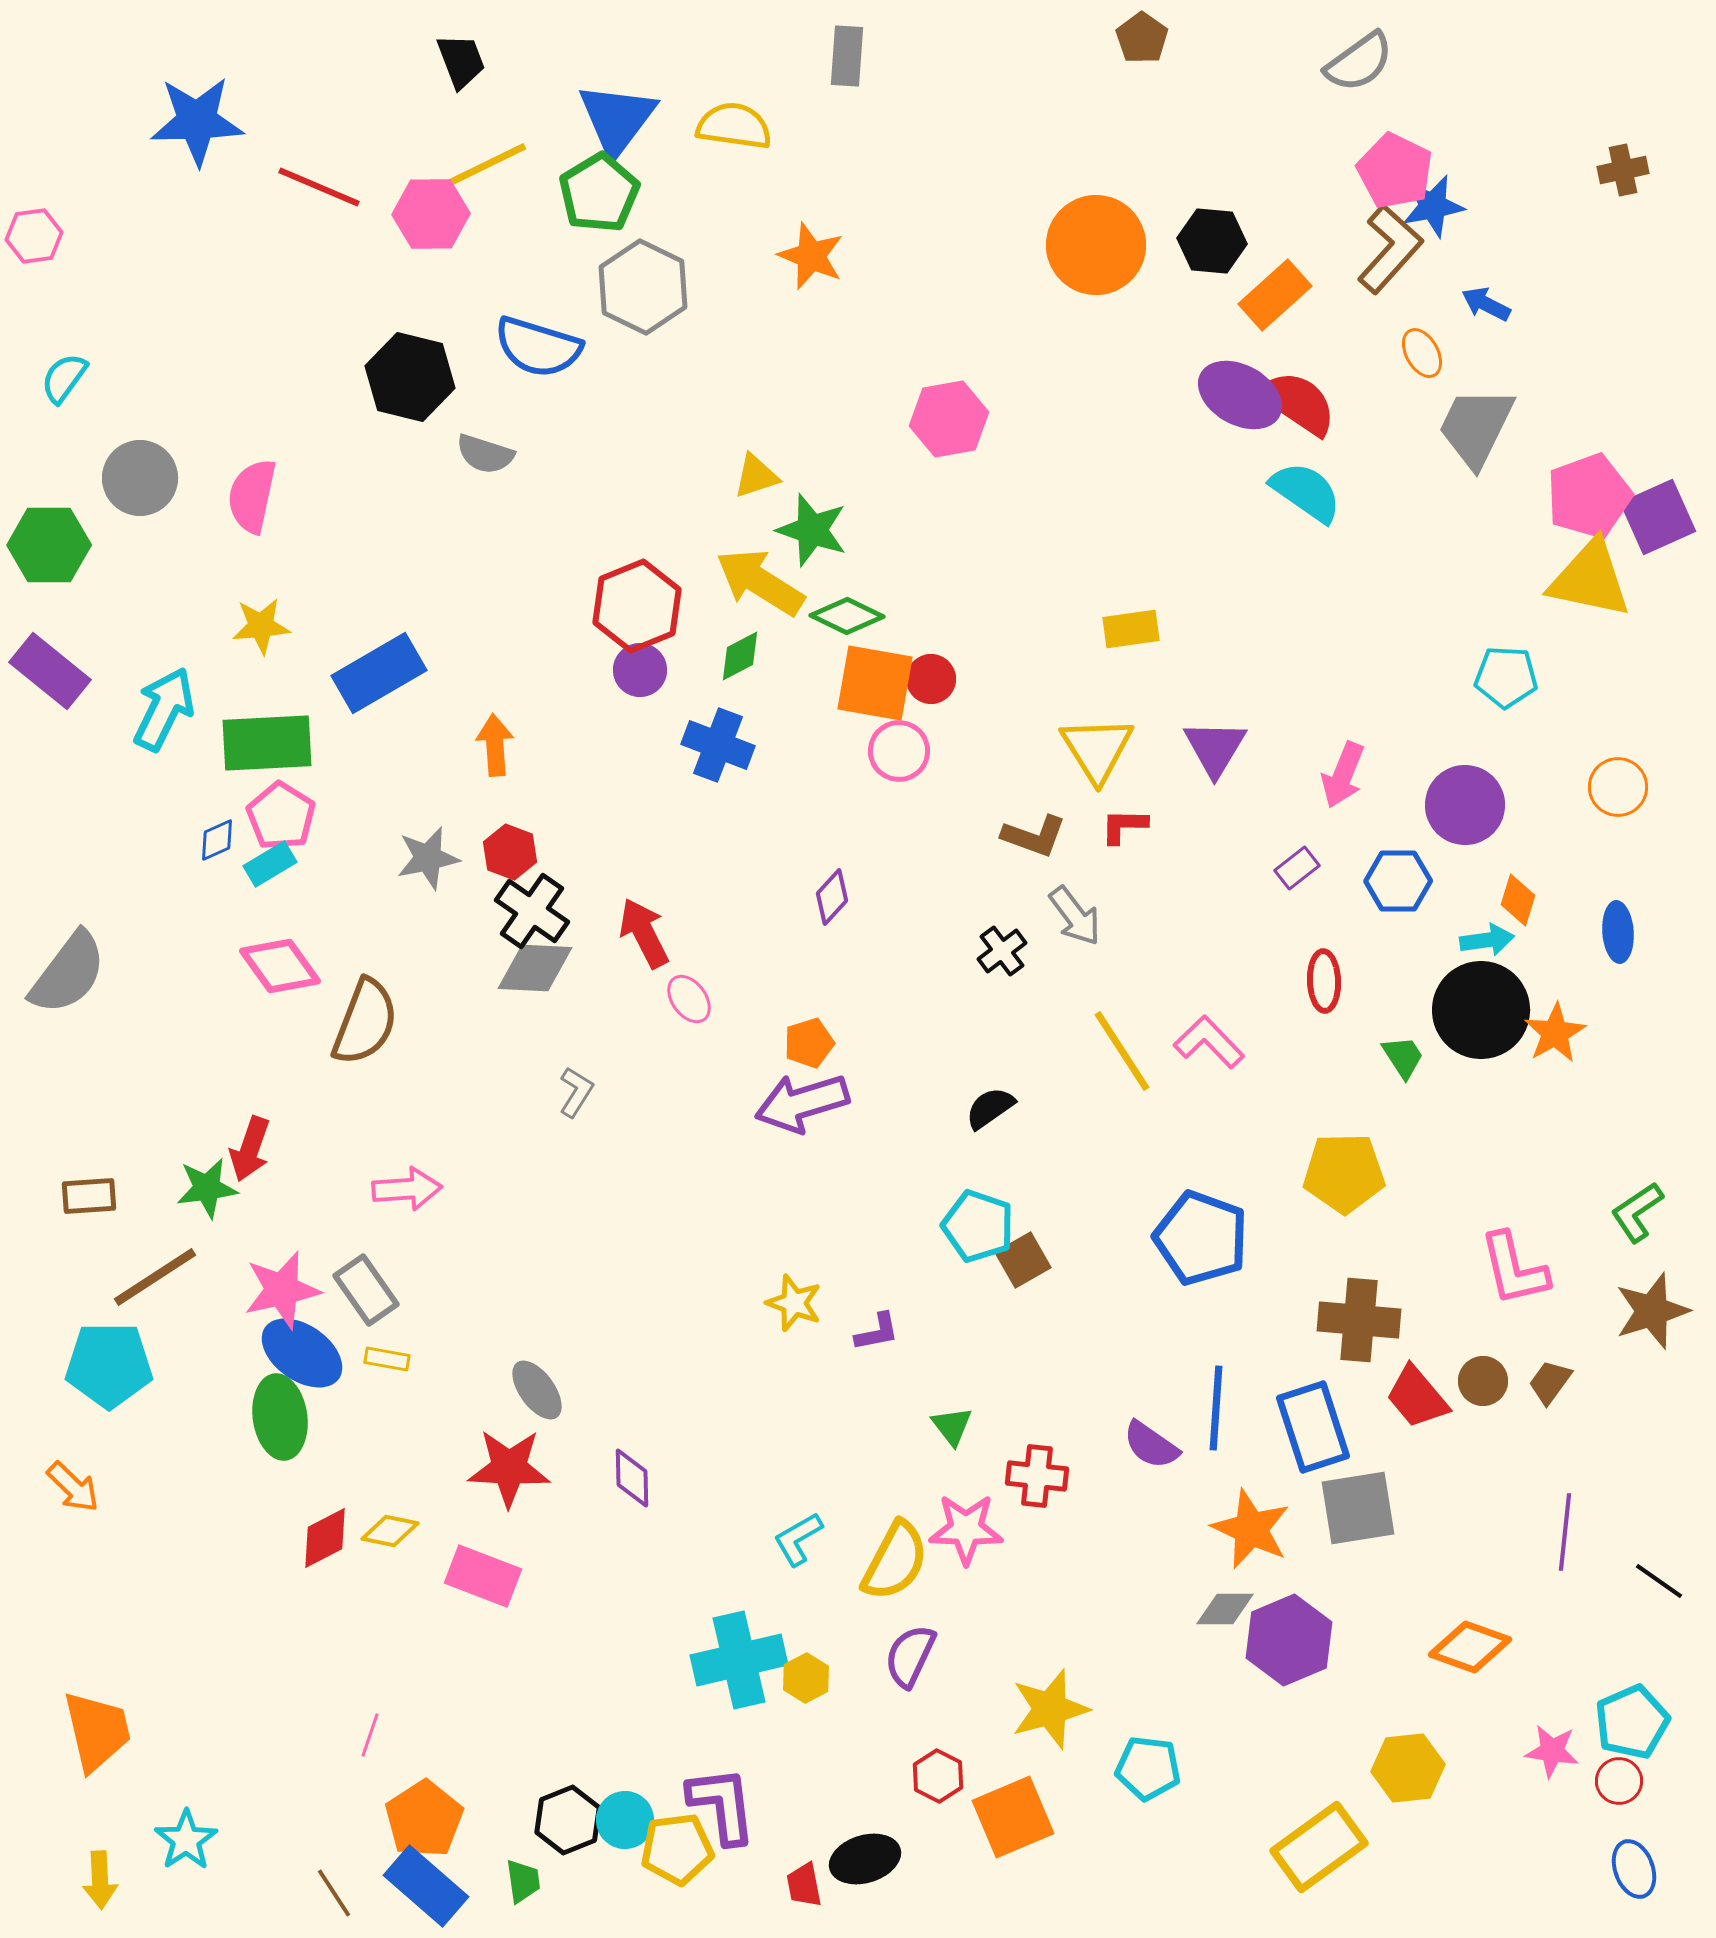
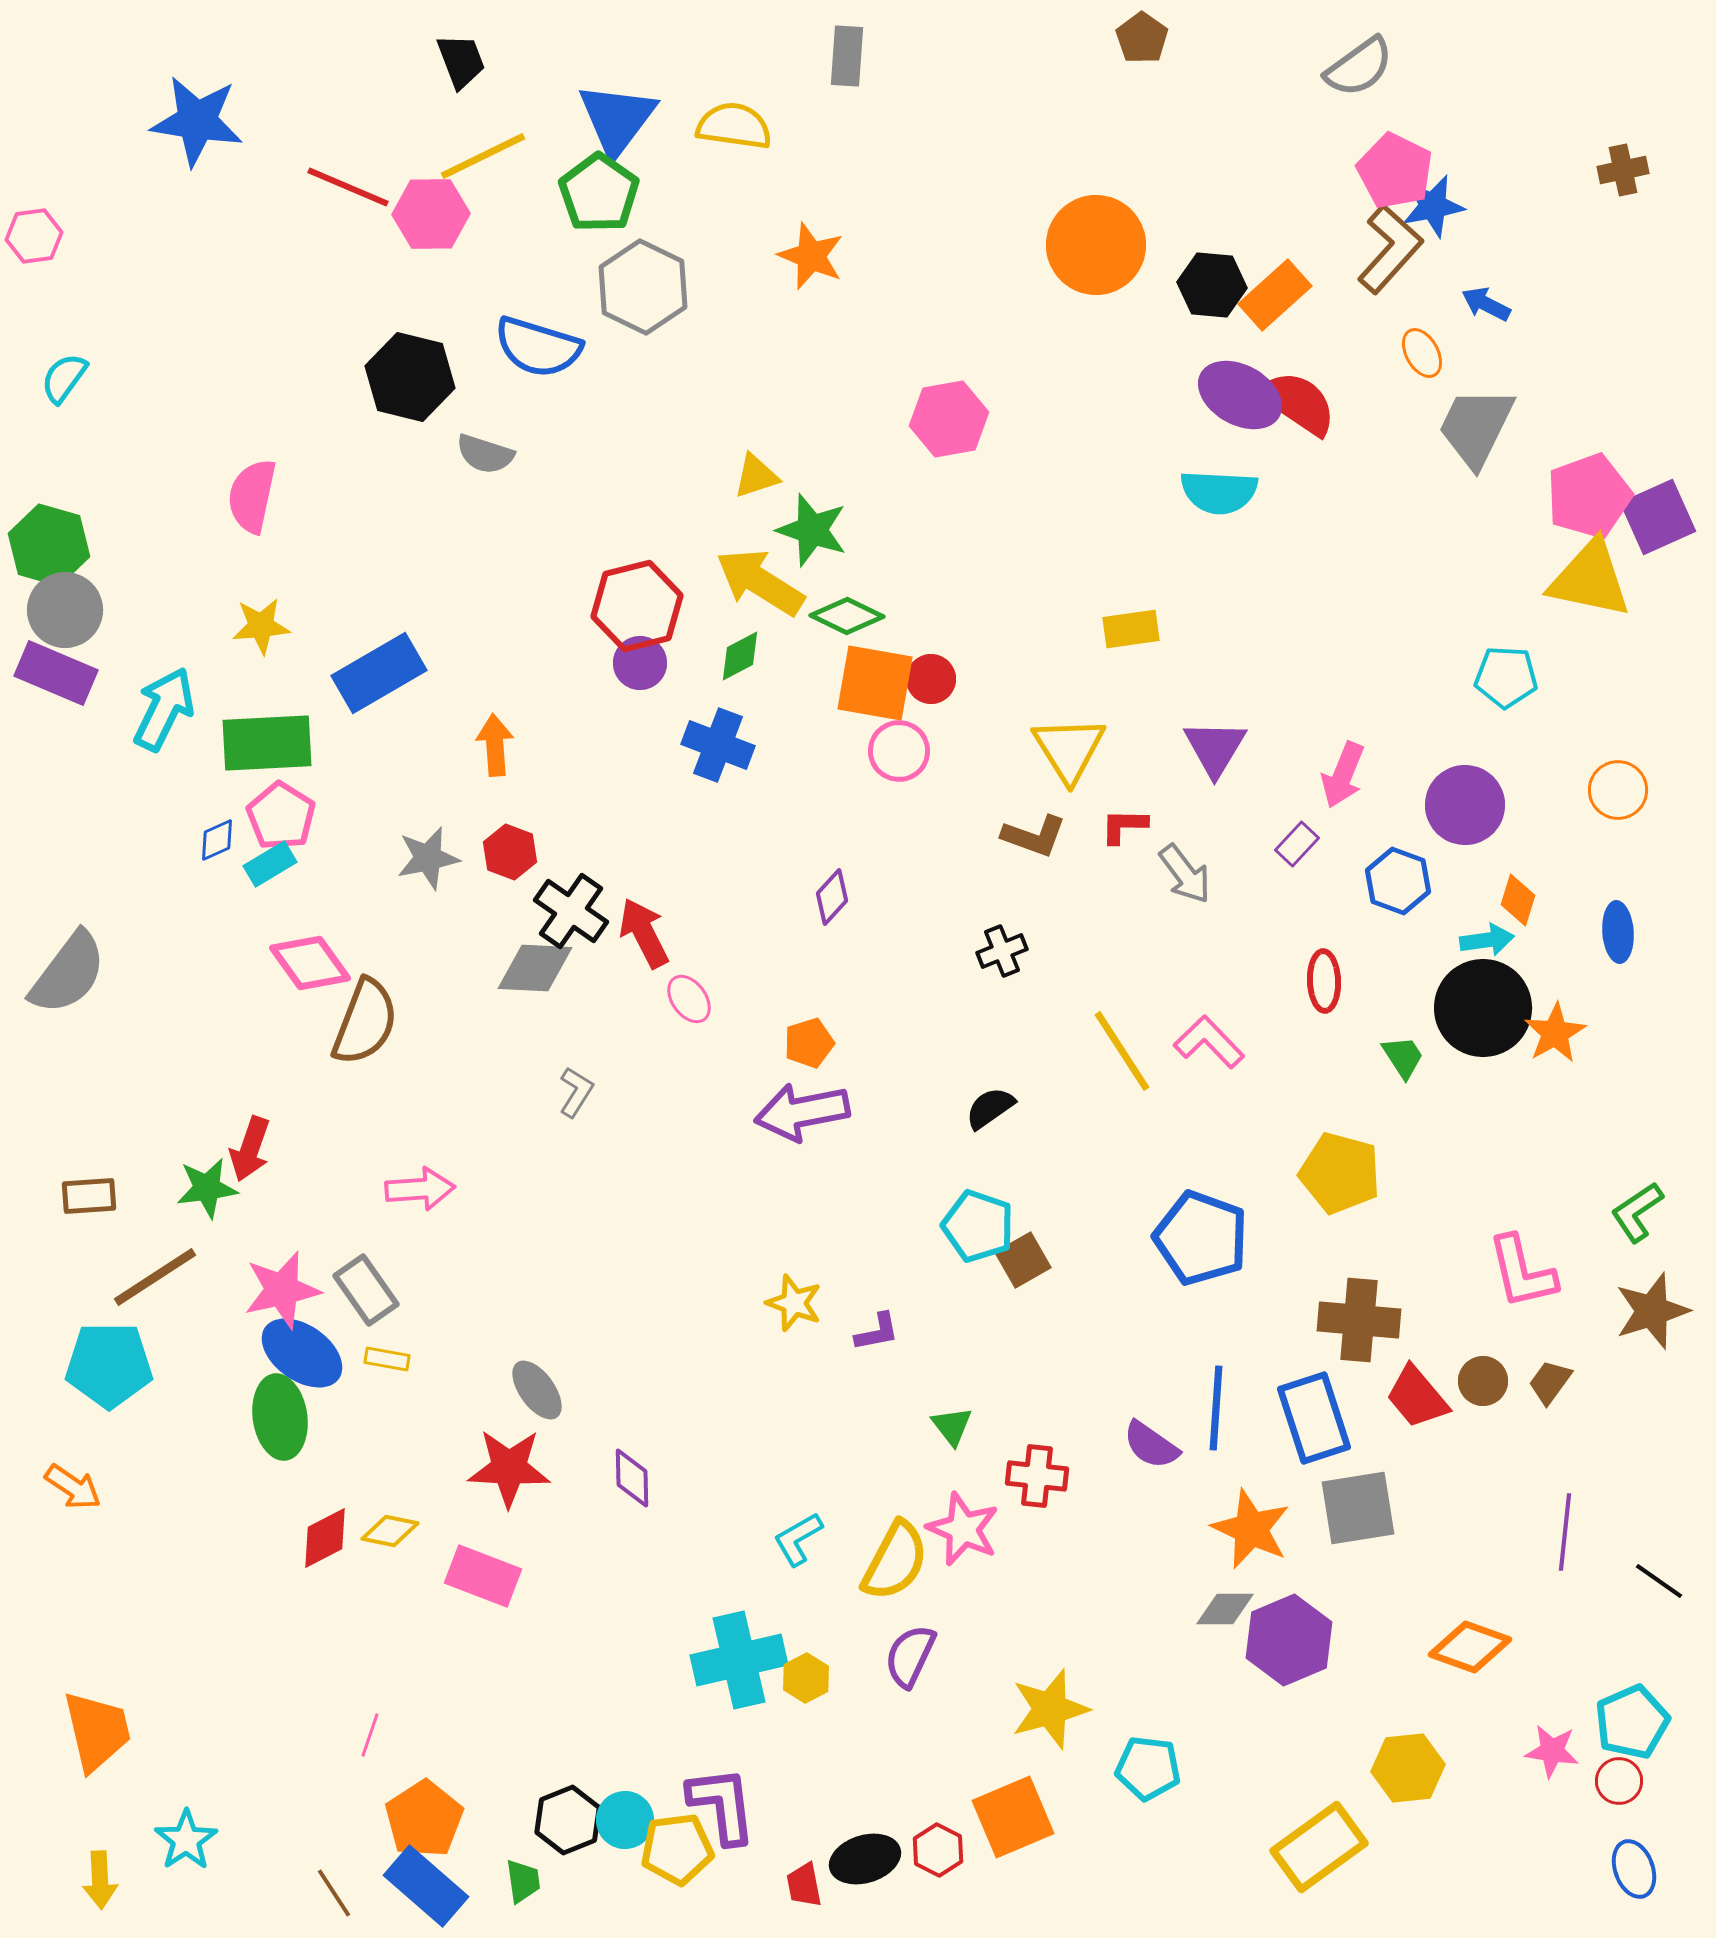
gray semicircle at (1359, 62): moved 5 px down
blue star at (197, 121): rotated 10 degrees clockwise
yellow line at (484, 166): moved 1 px left, 10 px up
red line at (319, 187): moved 29 px right
green pentagon at (599, 193): rotated 6 degrees counterclockwise
black hexagon at (1212, 241): moved 44 px down
gray circle at (140, 478): moved 75 px left, 132 px down
cyan semicircle at (1306, 492): moved 87 px left; rotated 148 degrees clockwise
green hexagon at (49, 545): rotated 16 degrees clockwise
red hexagon at (637, 606): rotated 8 degrees clockwise
purple circle at (640, 670): moved 7 px up
purple rectangle at (50, 671): moved 6 px right, 2 px down; rotated 16 degrees counterclockwise
yellow triangle at (1097, 749): moved 28 px left
orange circle at (1618, 787): moved 3 px down
purple rectangle at (1297, 868): moved 24 px up; rotated 9 degrees counterclockwise
blue hexagon at (1398, 881): rotated 20 degrees clockwise
black cross at (532, 911): moved 39 px right
gray arrow at (1075, 916): moved 110 px right, 42 px up
black cross at (1002, 951): rotated 15 degrees clockwise
pink diamond at (280, 966): moved 30 px right, 3 px up
black circle at (1481, 1010): moved 2 px right, 2 px up
purple arrow at (802, 1103): moved 9 px down; rotated 6 degrees clockwise
yellow pentagon at (1344, 1173): moved 4 px left; rotated 16 degrees clockwise
pink arrow at (407, 1189): moved 13 px right
pink L-shape at (1514, 1269): moved 8 px right, 3 px down
blue rectangle at (1313, 1427): moved 1 px right, 9 px up
orange arrow at (73, 1487): rotated 10 degrees counterclockwise
pink star at (966, 1529): moved 3 px left; rotated 22 degrees clockwise
red hexagon at (938, 1776): moved 74 px down
